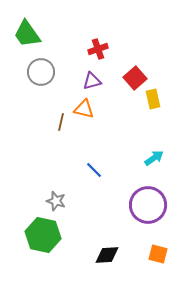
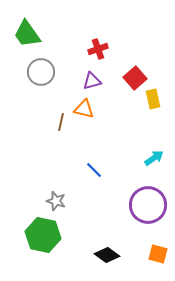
black diamond: rotated 40 degrees clockwise
